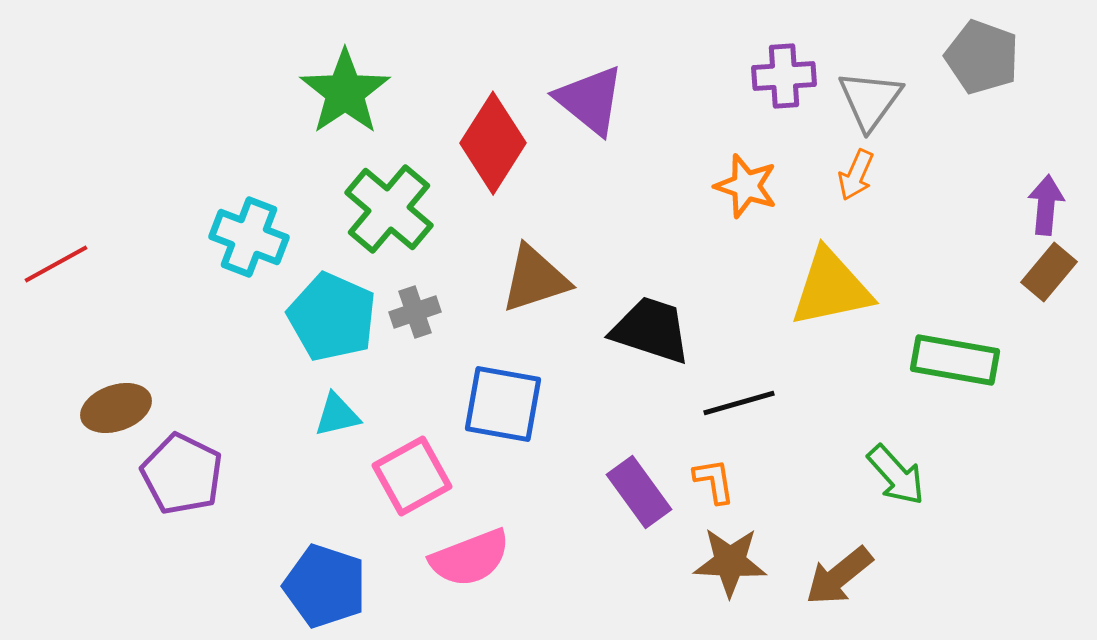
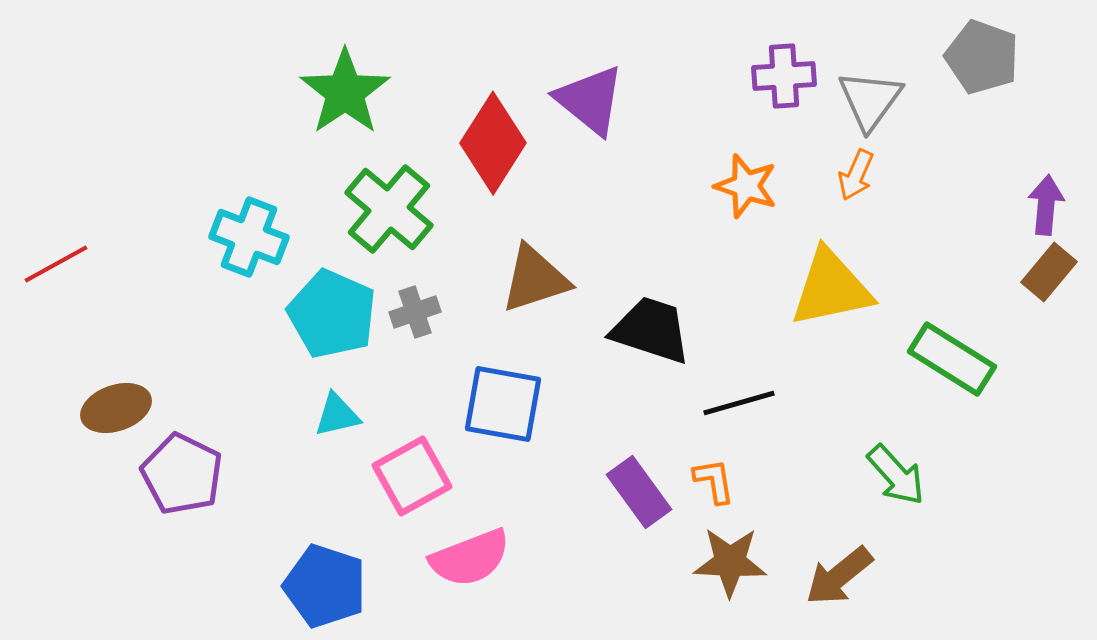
cyan pentagon: moved 3 px up
green rectangle: moved 3 px left, 1 px up; rotated 22 degrees clockwise
